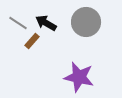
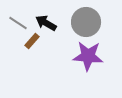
purple star: moved 9 px right, 21 px up; rotated 8 degrees counterclockwise
